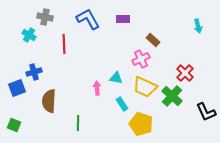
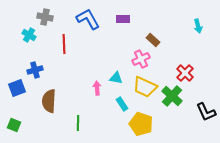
blue cross: moved 1 px right, 2 px up
